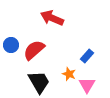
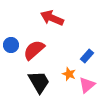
pink triangle: rotated 18 degrees clockwise
